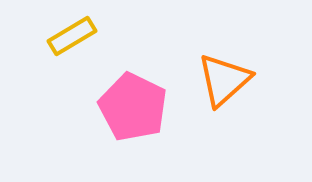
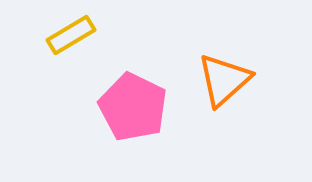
yellow rectangle: moved 1 px left, 1 px up
